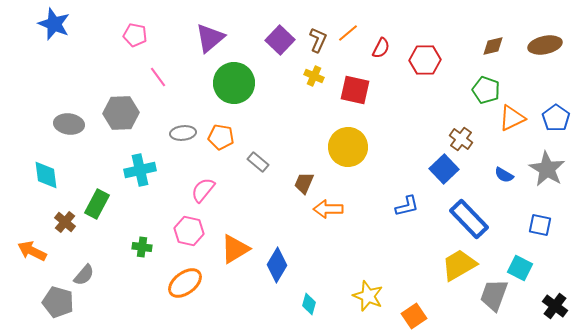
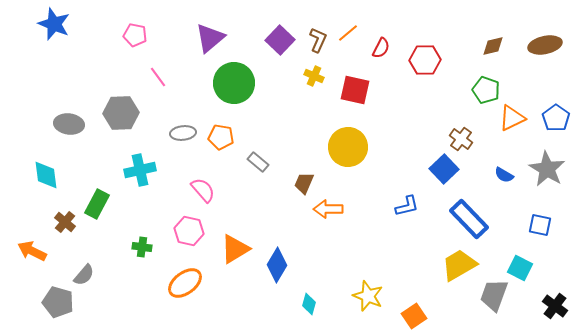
pink semicircle at (203, 190): rotated 100 degrees clockwise
